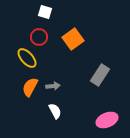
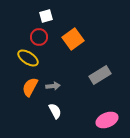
white square: moved 1 px right, 4 px down; rotated 32 degrees counterclockwise
yellow ellipse: moved 1 px right; rotated 15 degrees counterclockwise
gray rectangle: rotated 25 degrees clockwise
